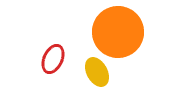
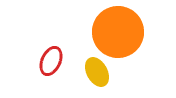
red ellipse: moved 2 px left, 2 px down
